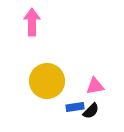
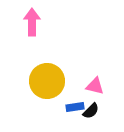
pink triangle: rotated 24 degrees clockwise
